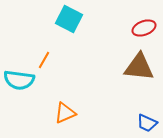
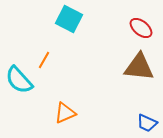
red ellipse: moved 3 px left; rotated 60 degrees clockwise
cyan semicircle: rotated 40 degrees clockwise
